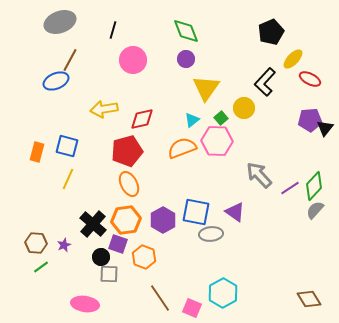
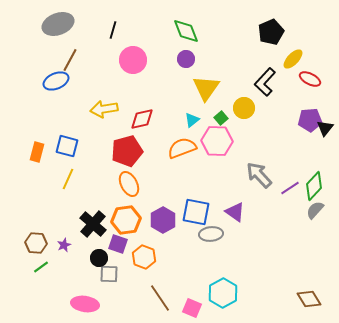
gray ellipse at (60, 22): moved 2 px left, 2 px down
black circle at (101, 257): moved 2 px left, 1 px down
